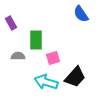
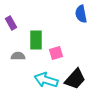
blue semicircle: rotated 24 degrees clockwise
pink square: moved 3 px right, 5 px up
black trapezoid: moved 2 px down
cyan arrow: moved 2 px up
